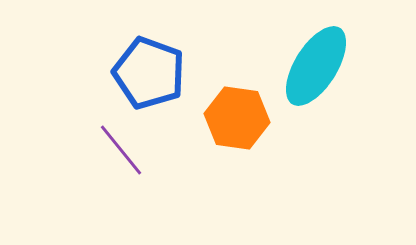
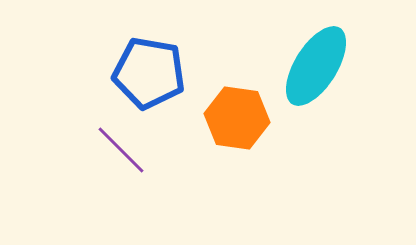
blue pentagon: rotated 10 degrees counterclockwise
purple line: rotated 6 degrees counterclockwise
